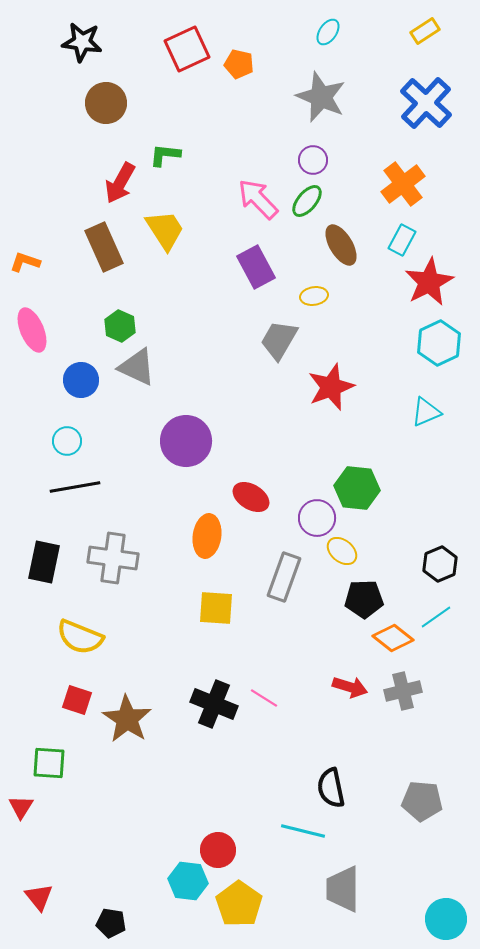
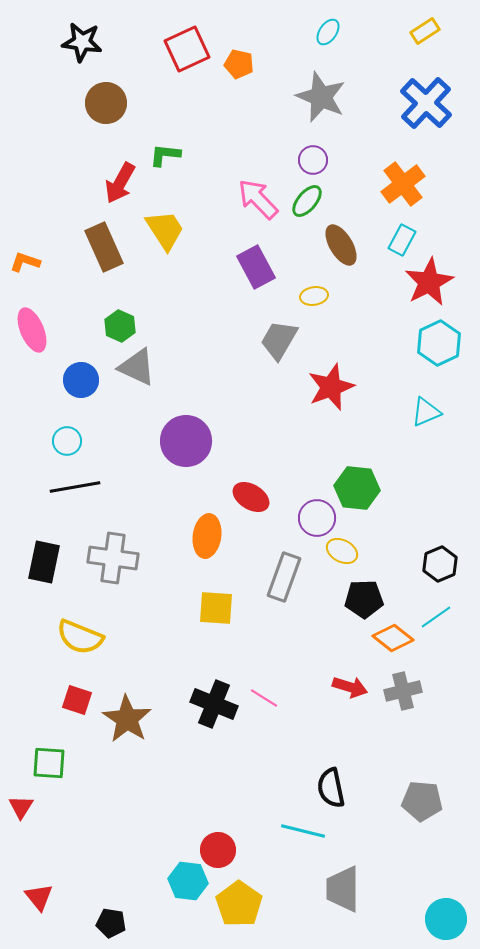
yellow ellipse at (342, 551): rotated 12 degrees counterclockwise
